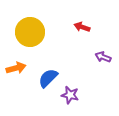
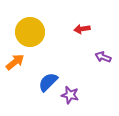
red arrow: moved 2 px down; rotated 28 degrees counterclockwise
orange arrow: moved 1 px left, 6 px up; rotated 24 degrees counterclockwise
blue semicircle: moved 4 px down
